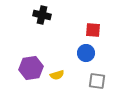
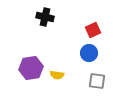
black cross: moved 3 px right, 2 px down
red square: rotated 28 degrees counterclockwise
blue circle: moved 3 px right
yellow semicircle: rotated 24 degrees clockwise
